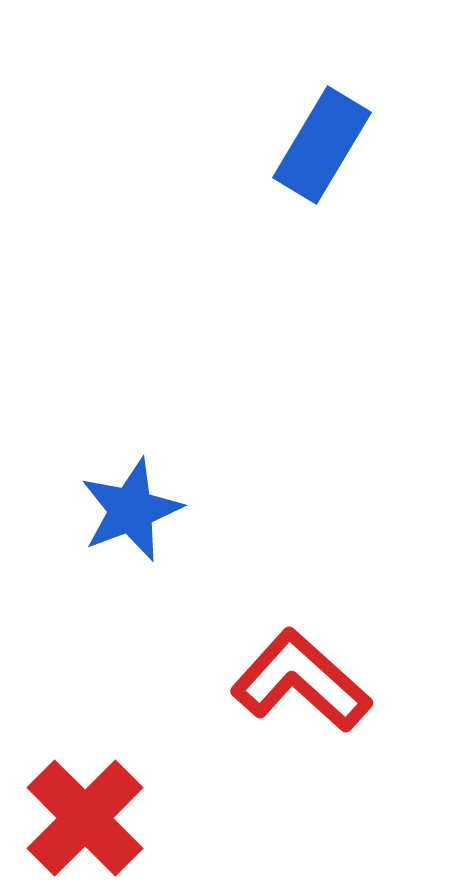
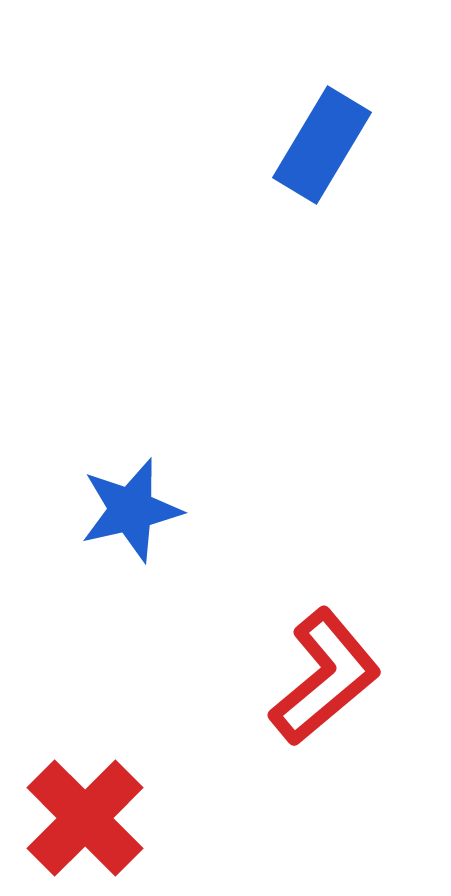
blue star: rotated 8 degrees clockwise
red L-shape: moved 24 px right, 4 px up; rotated 98 degrees clockwise
